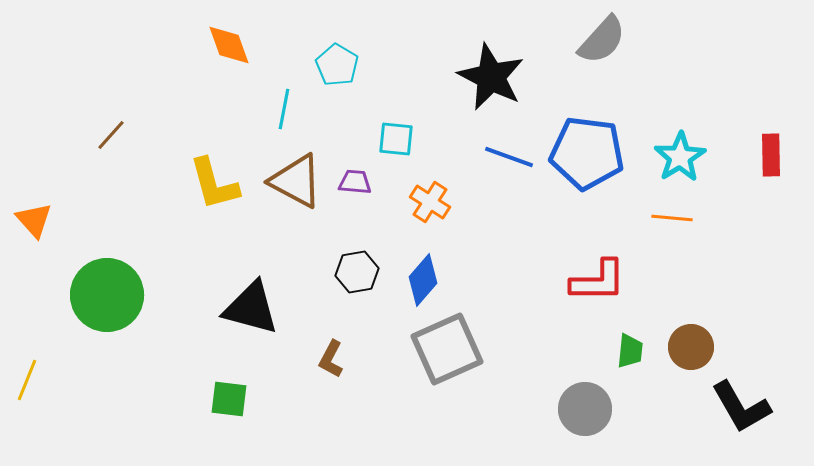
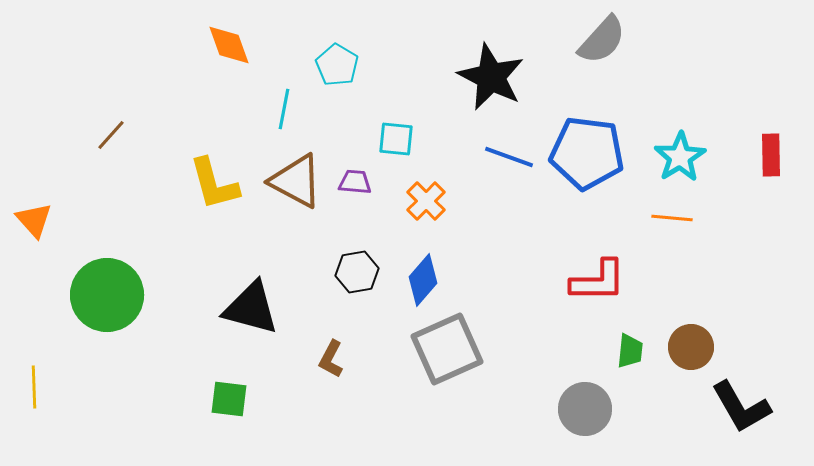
orange cross: moved 4 px left, 1 px up; rotated 12 degrees clockwise
yellow line: moved 7 px right, 7 px down; rotated 24 degrees counterclockwise
